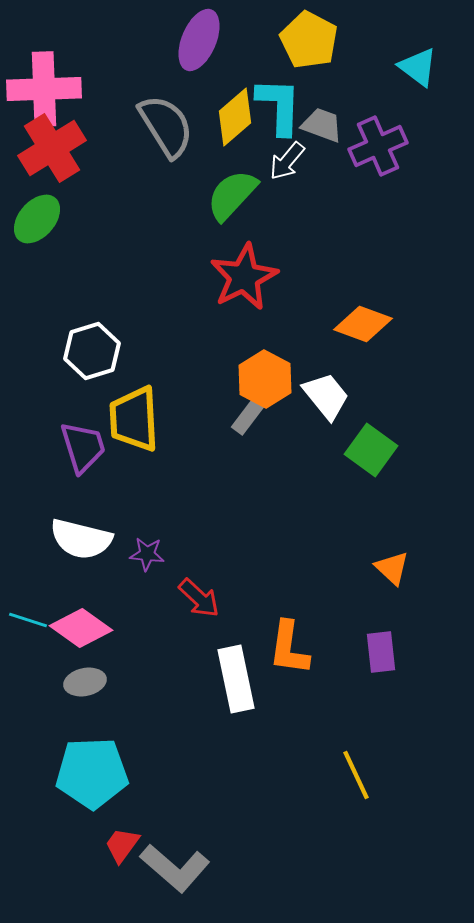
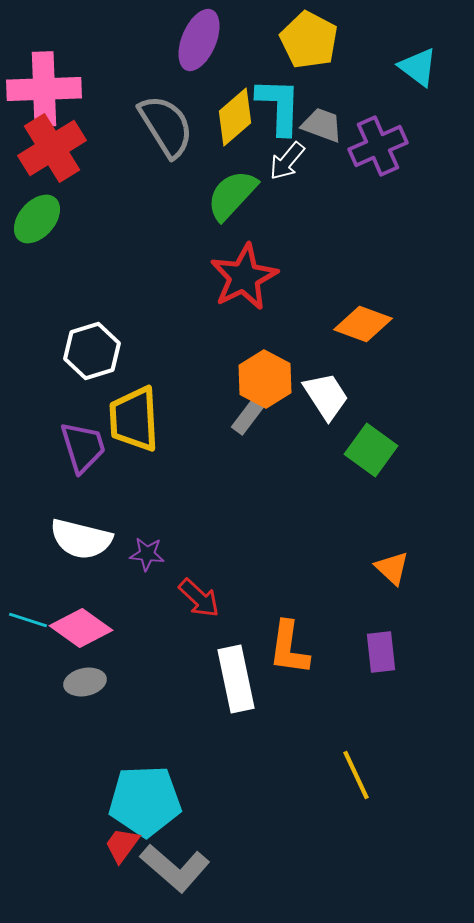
white trapezoid: rotated 6 degrees clockwise
cyan pentagon: moved 53 px right, 28 px down
